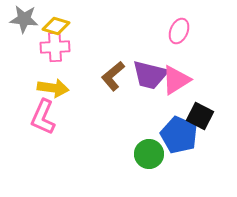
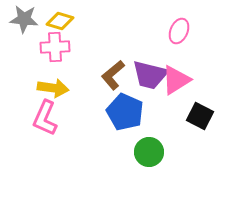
yellow diamond: moved 4 px right, 5 px up
brown L-shape: moved 1 px up
pink L-shape: moved 2 px right, 1 px down
blue pentagon: moved 54 px left, 23 px up
green circle: moved 2 px up
